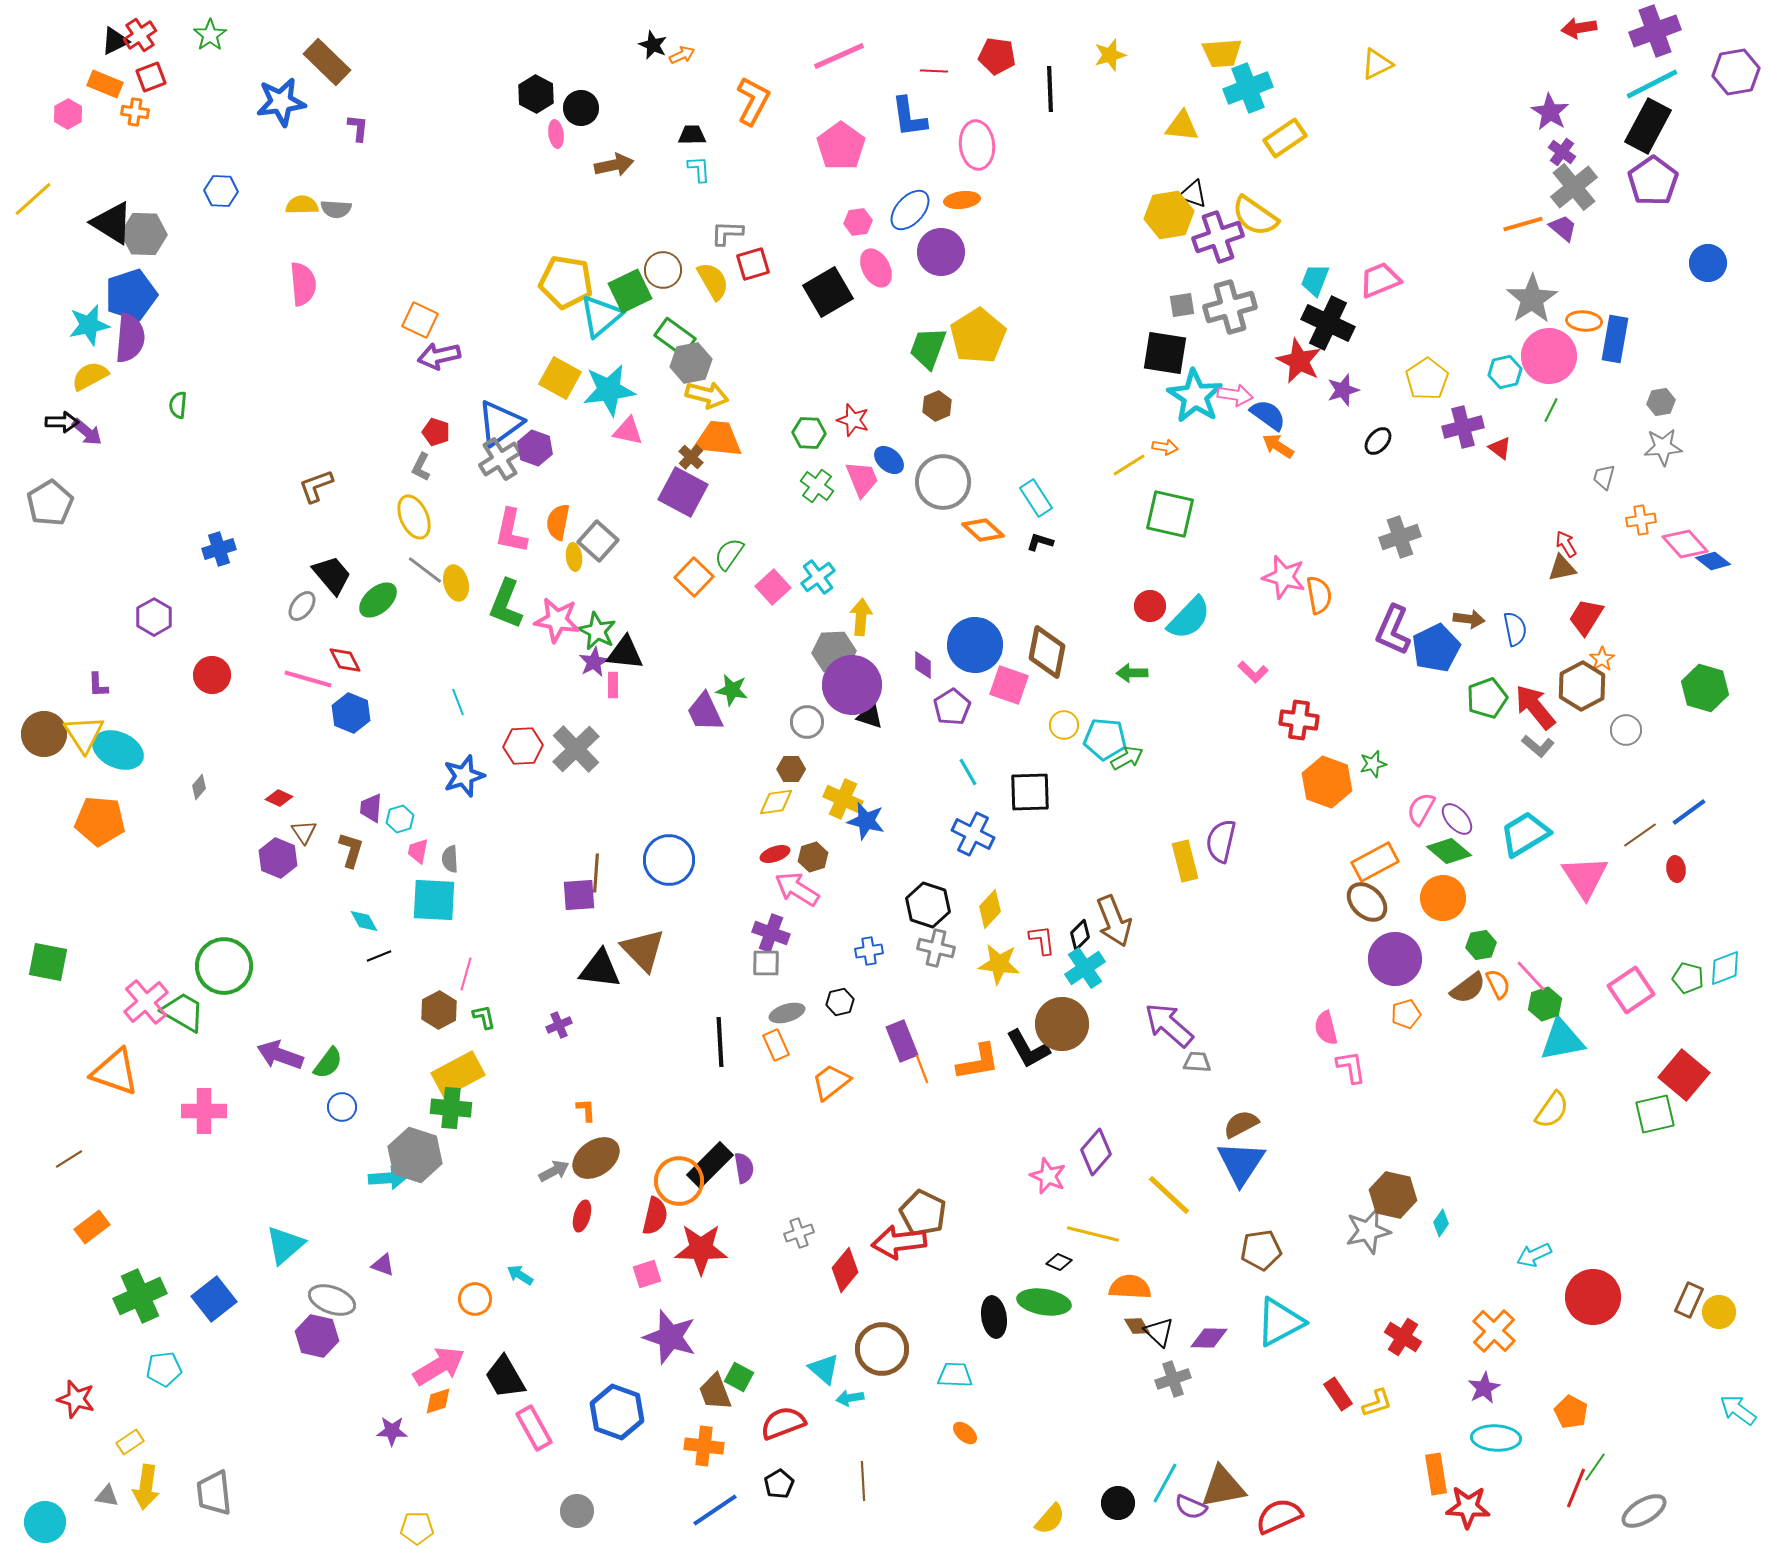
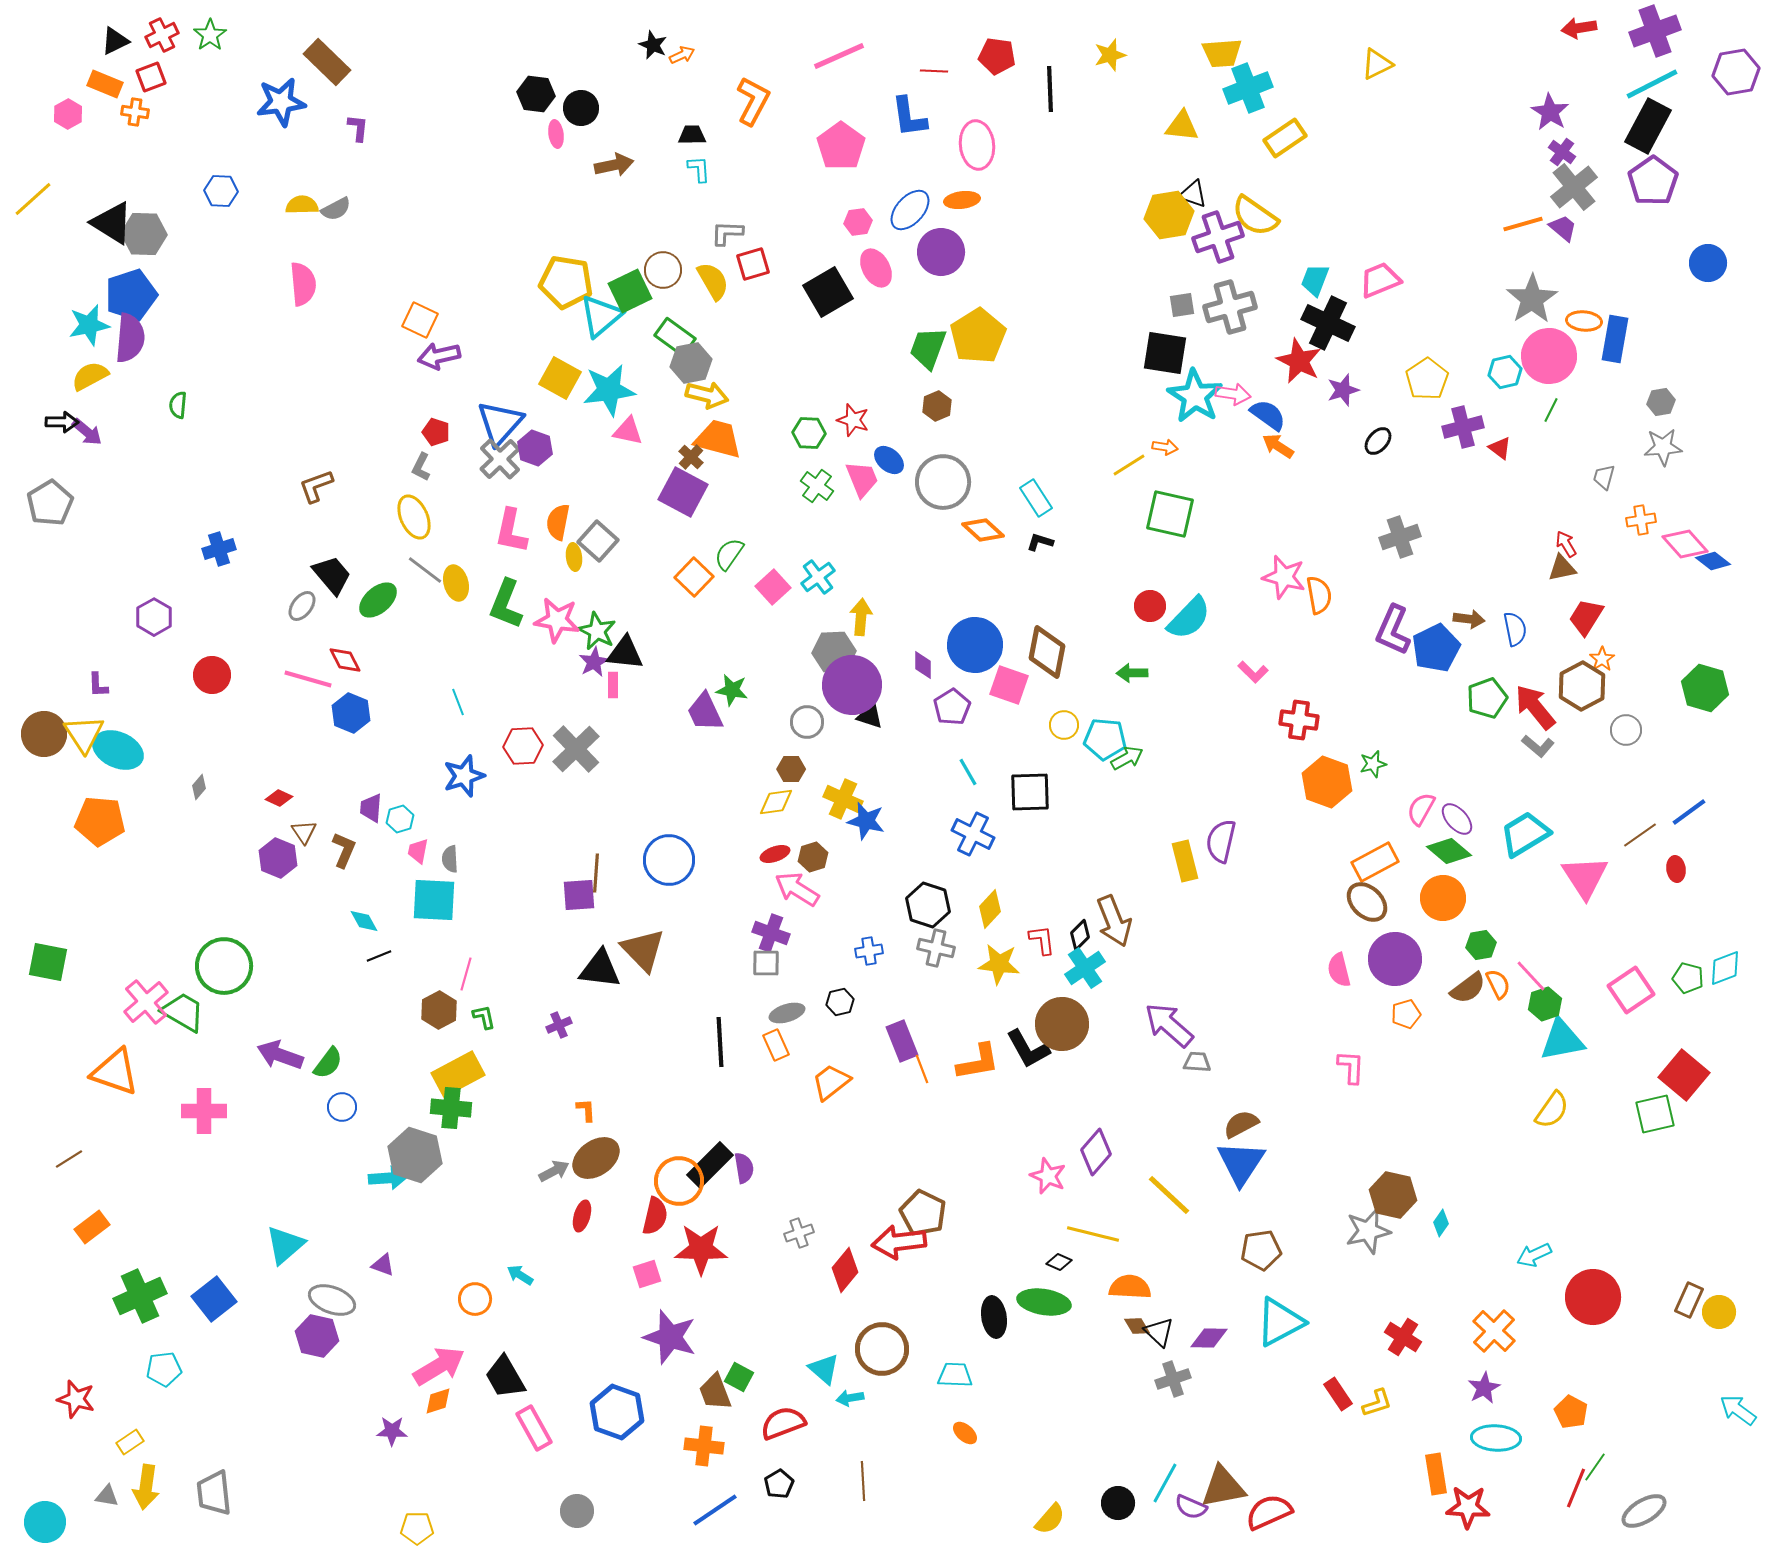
red cross at (140, 35): moved 22 px right; rotated 8 degrees clockwise
black hexagon at (536, 94): rotated 21 degrees counterclockwise
gray semicircle at (336, 209): rotated 32 degrees counterclockwise
pink arrow at (1235, 395): moved 2 px left, 1 px up
blue triangle at (500, 423): rotated 12 degrees counterclockwise
orange trapezoid at (718, 439): rotated 9 degrees clockwise
gray cross at (500, 459): rotated 12 degrees counterclockwise
brown L-shape at (351, 850): moved 7 px left; rotated 6 degrees clockwise
pink semicircle at (1326, 1028): moved 13 px right, 58 px up
pink L-shape at (1351, 1067): rotated 12 degrees clockwise
red semicircle at (1279, 1516): moved 10 px left, 4 px up
